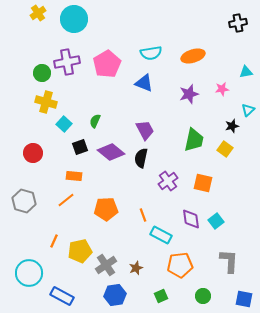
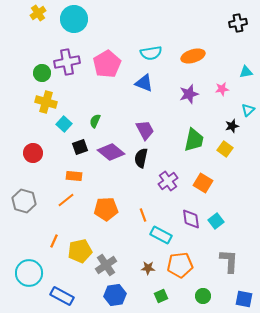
orange square at (203, 183): rotated 18 degrees clockwise
brown star at (136, 268): moved 12 px right; rotated 24 degrees clockwise
